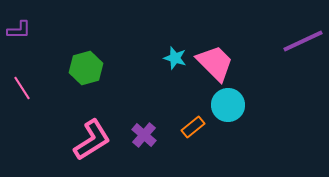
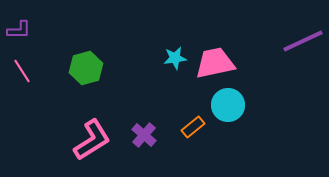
cyan star: rotated 25 degrees counterclockwise
pink trapezoid: rotated 57 degrees counterclockwise
pink line: moved 17 px up
